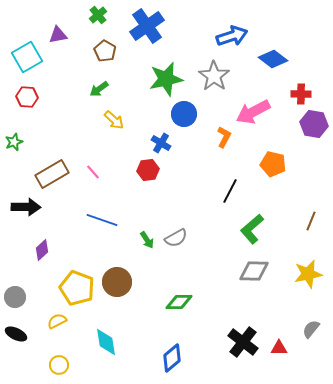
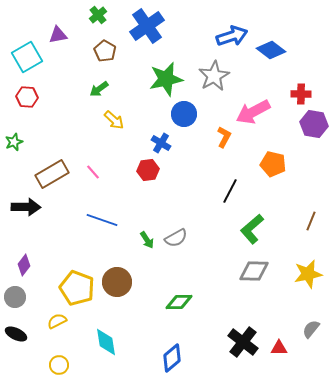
blue diamond at (273, 59): moved 2 px left, 9 px up
gray star at (214, 76): rotated 8 degrees clockwise
purple diamond at (42, 250): moved 18 px left, 15 px down; rotated 10 degrees counterclockwise
